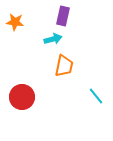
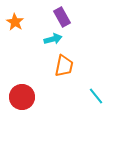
purple rectangle: moved 1 px left, 1 px down; rotated 42 degrees counterclockwise
orange star: rotated 24 degrees clockwise
